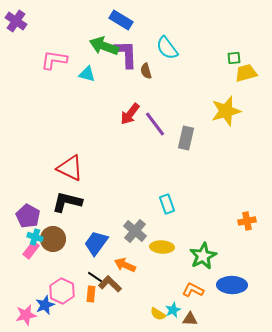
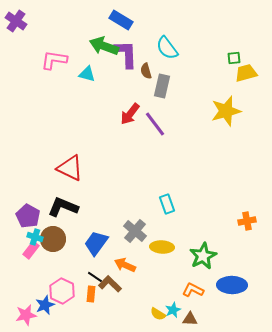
gray rectangle: moved 24 px left, 52 px up
black L-shape: moved 4 px left, 5 px down; rotated 8 degrees clockwise
